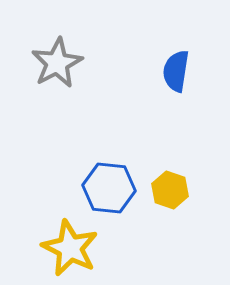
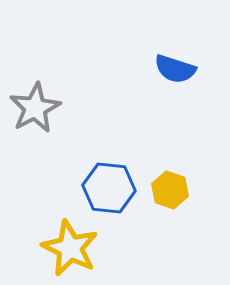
gray star: moved 22 px left, 45 px down
blue semicircle: moved 1 px left, 2 px up; rotated 81 degrees counterclockwise
